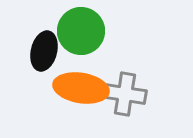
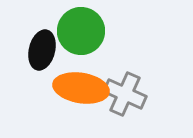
black ellipse: moved 2 px left, 1 px up
gray cross: rotated 15 degrees clockwise
